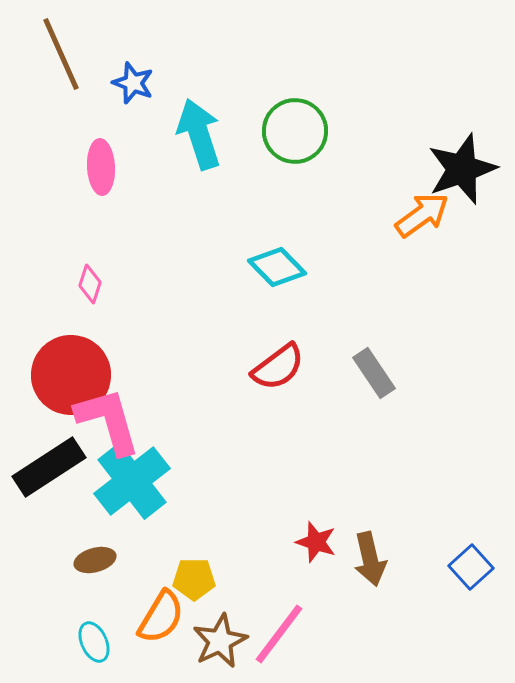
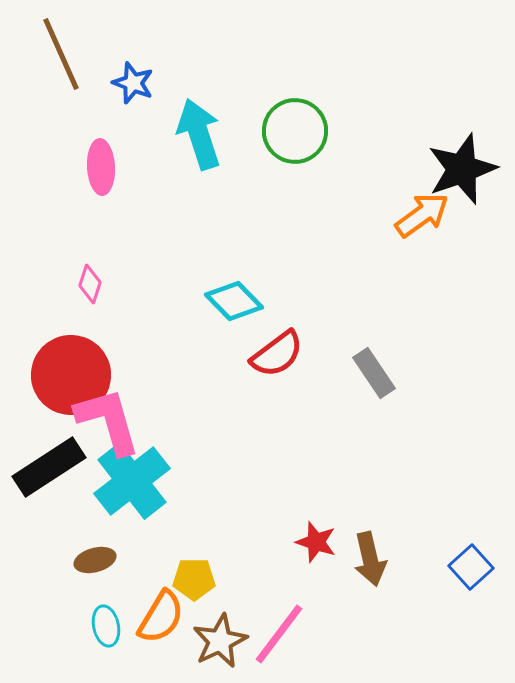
cyan diamond: moved 43 px left, 34 px down
red semicircle: moved 1 px left, 13 px up
cyan ellipse: moved 12 px right, 16 px up; rotated 12 degrees clockwise
